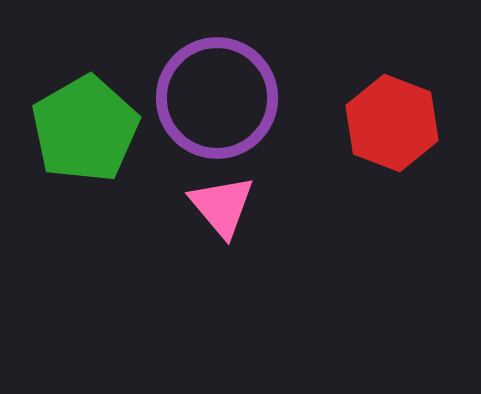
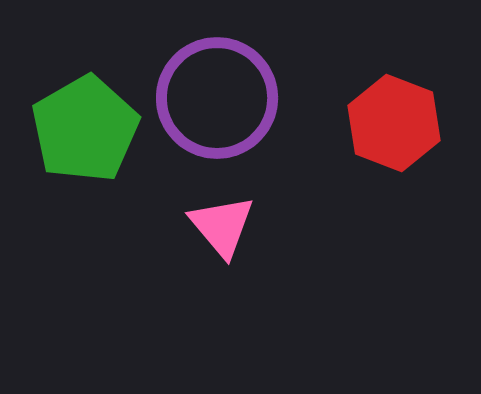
red hexagon: moved 2 px right
pink triangle: moved 20 px down
